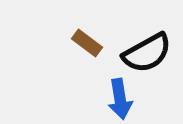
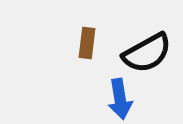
brown rectangle: rotated 60 degrees clockwise
